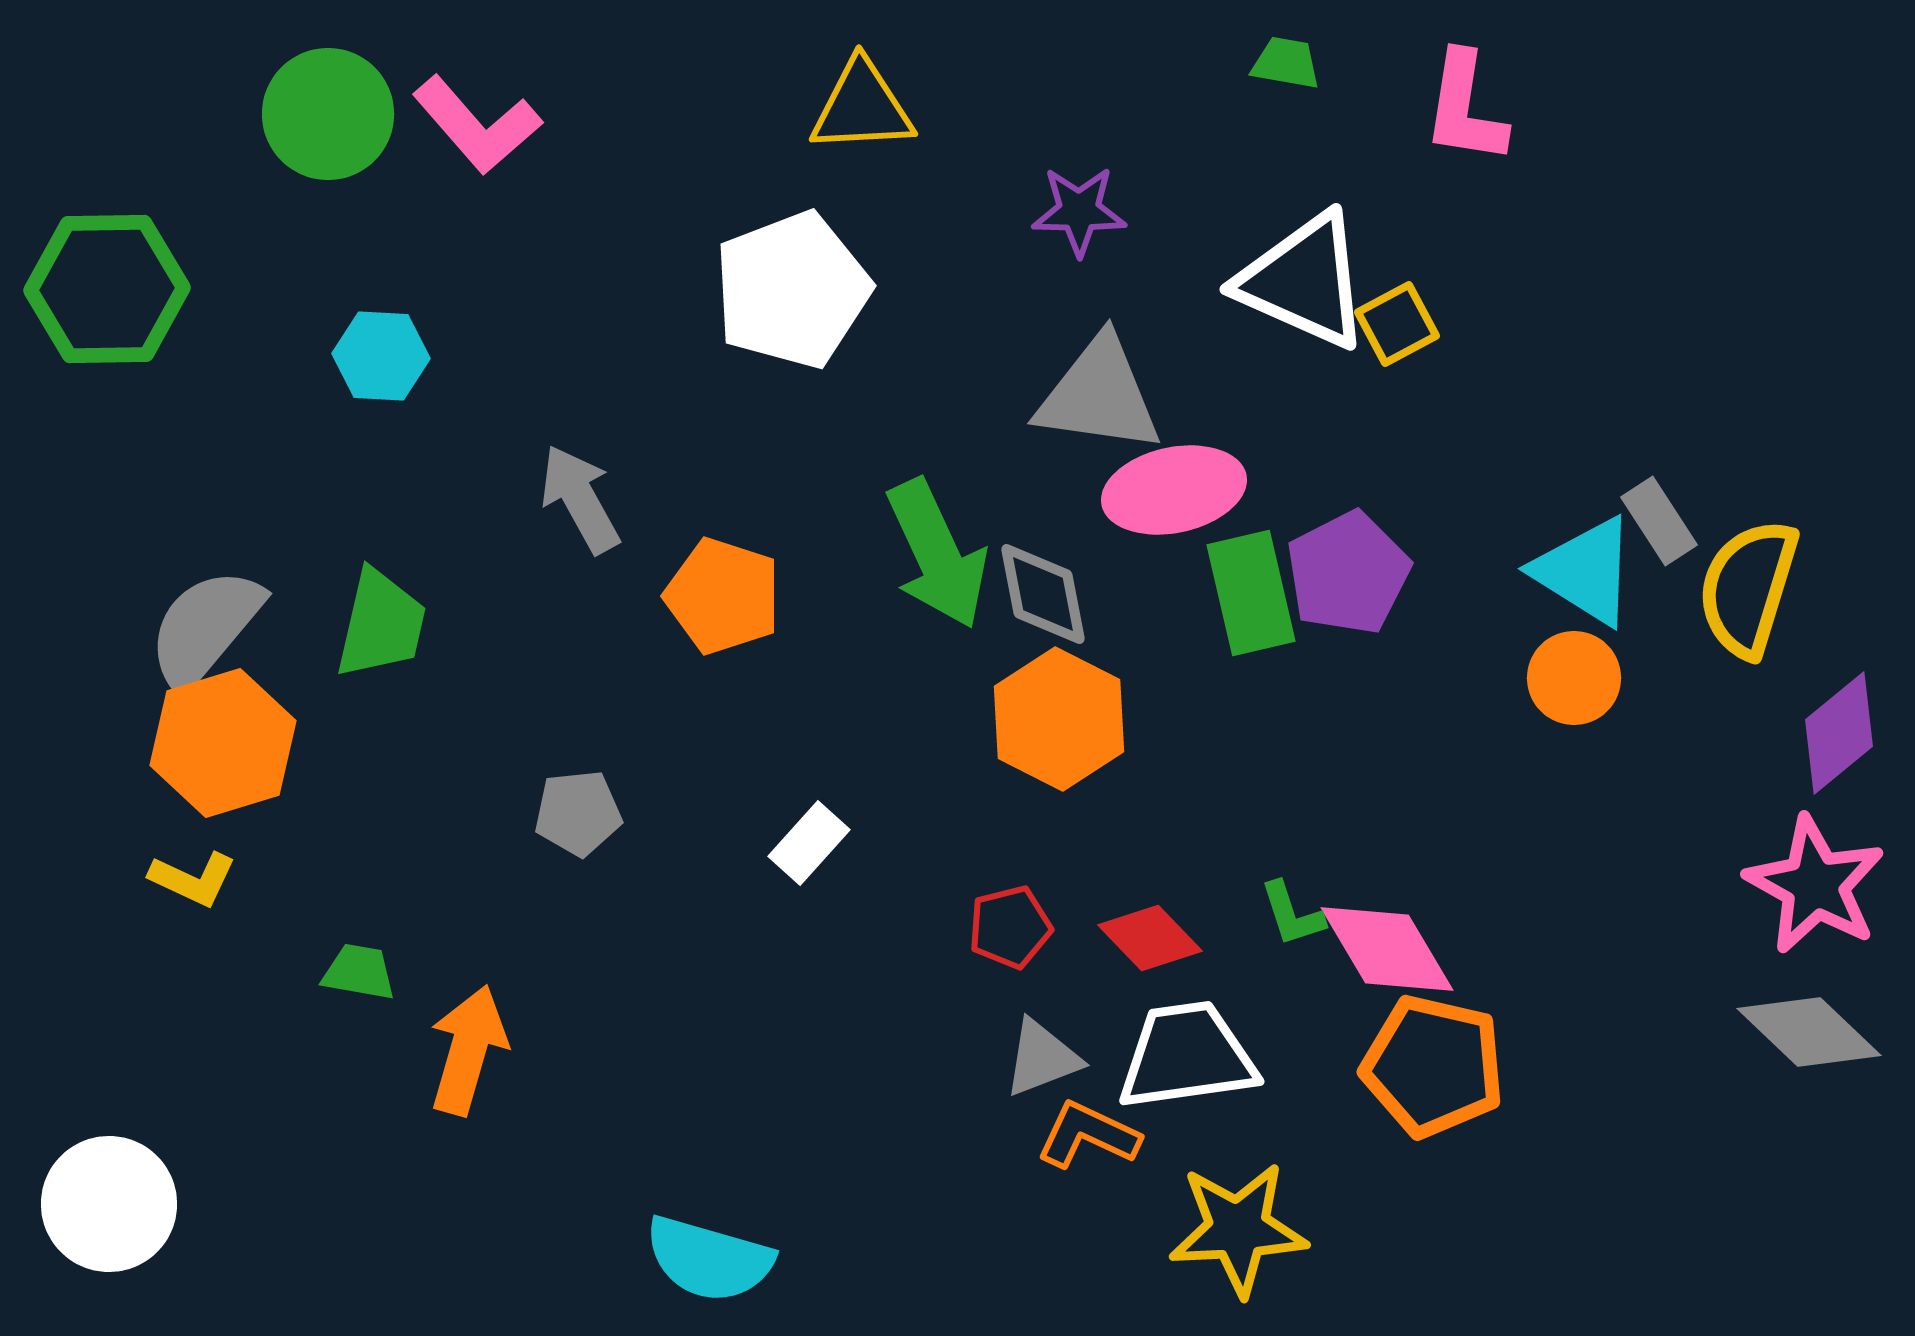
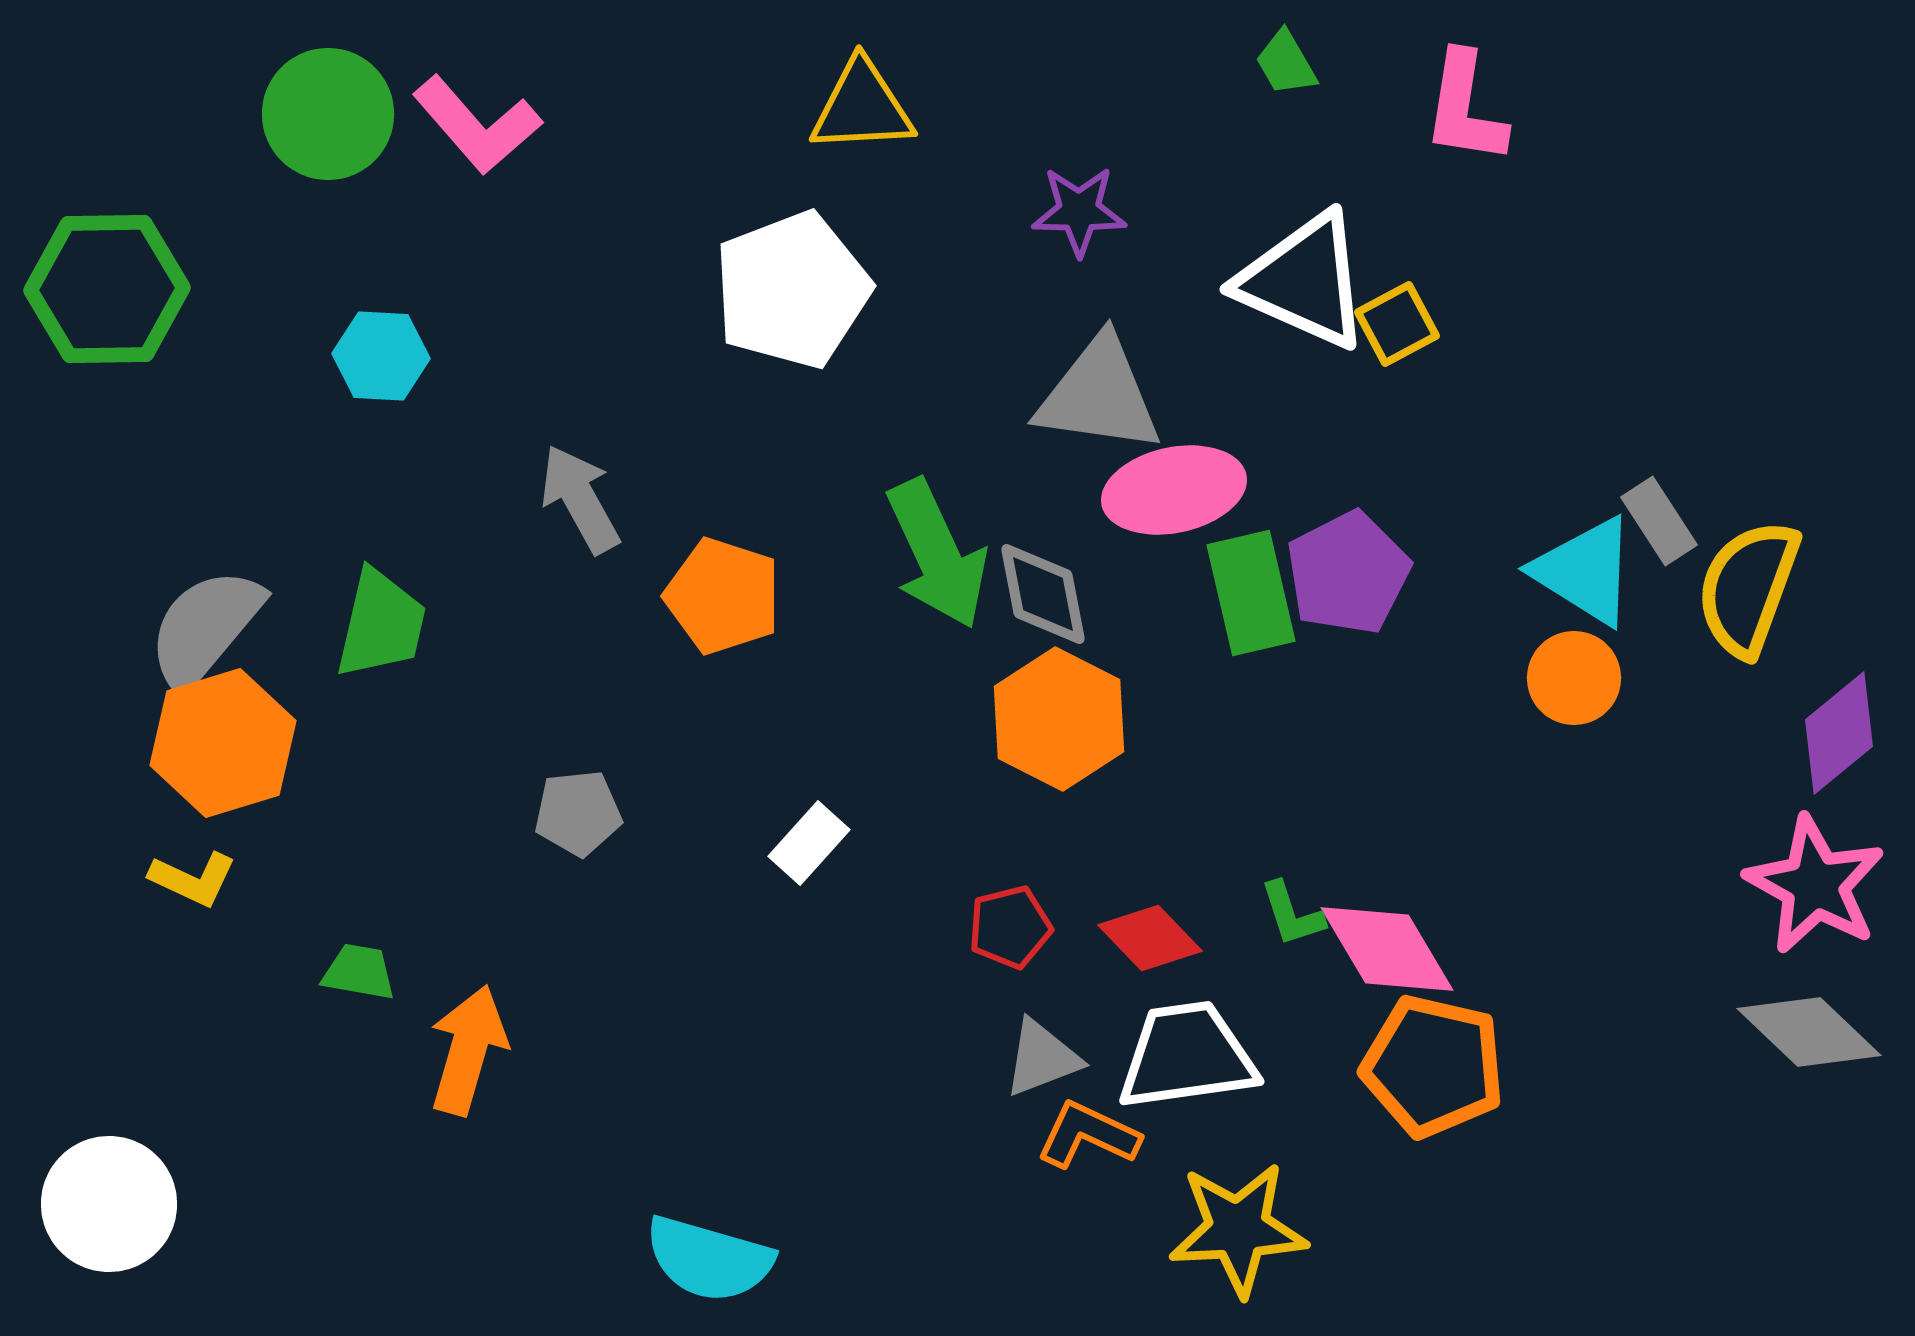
green trapezoid at (1286, 63): rotated 130 degrees counterclockwise
yellow semicircle at (1748, 588): rotated 3 degrees clockwise
